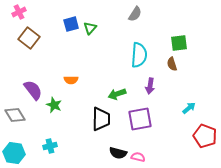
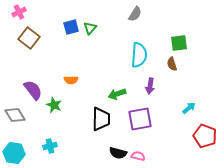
blue square: moved 3 px down
pink semicircle: moved 1 px up
